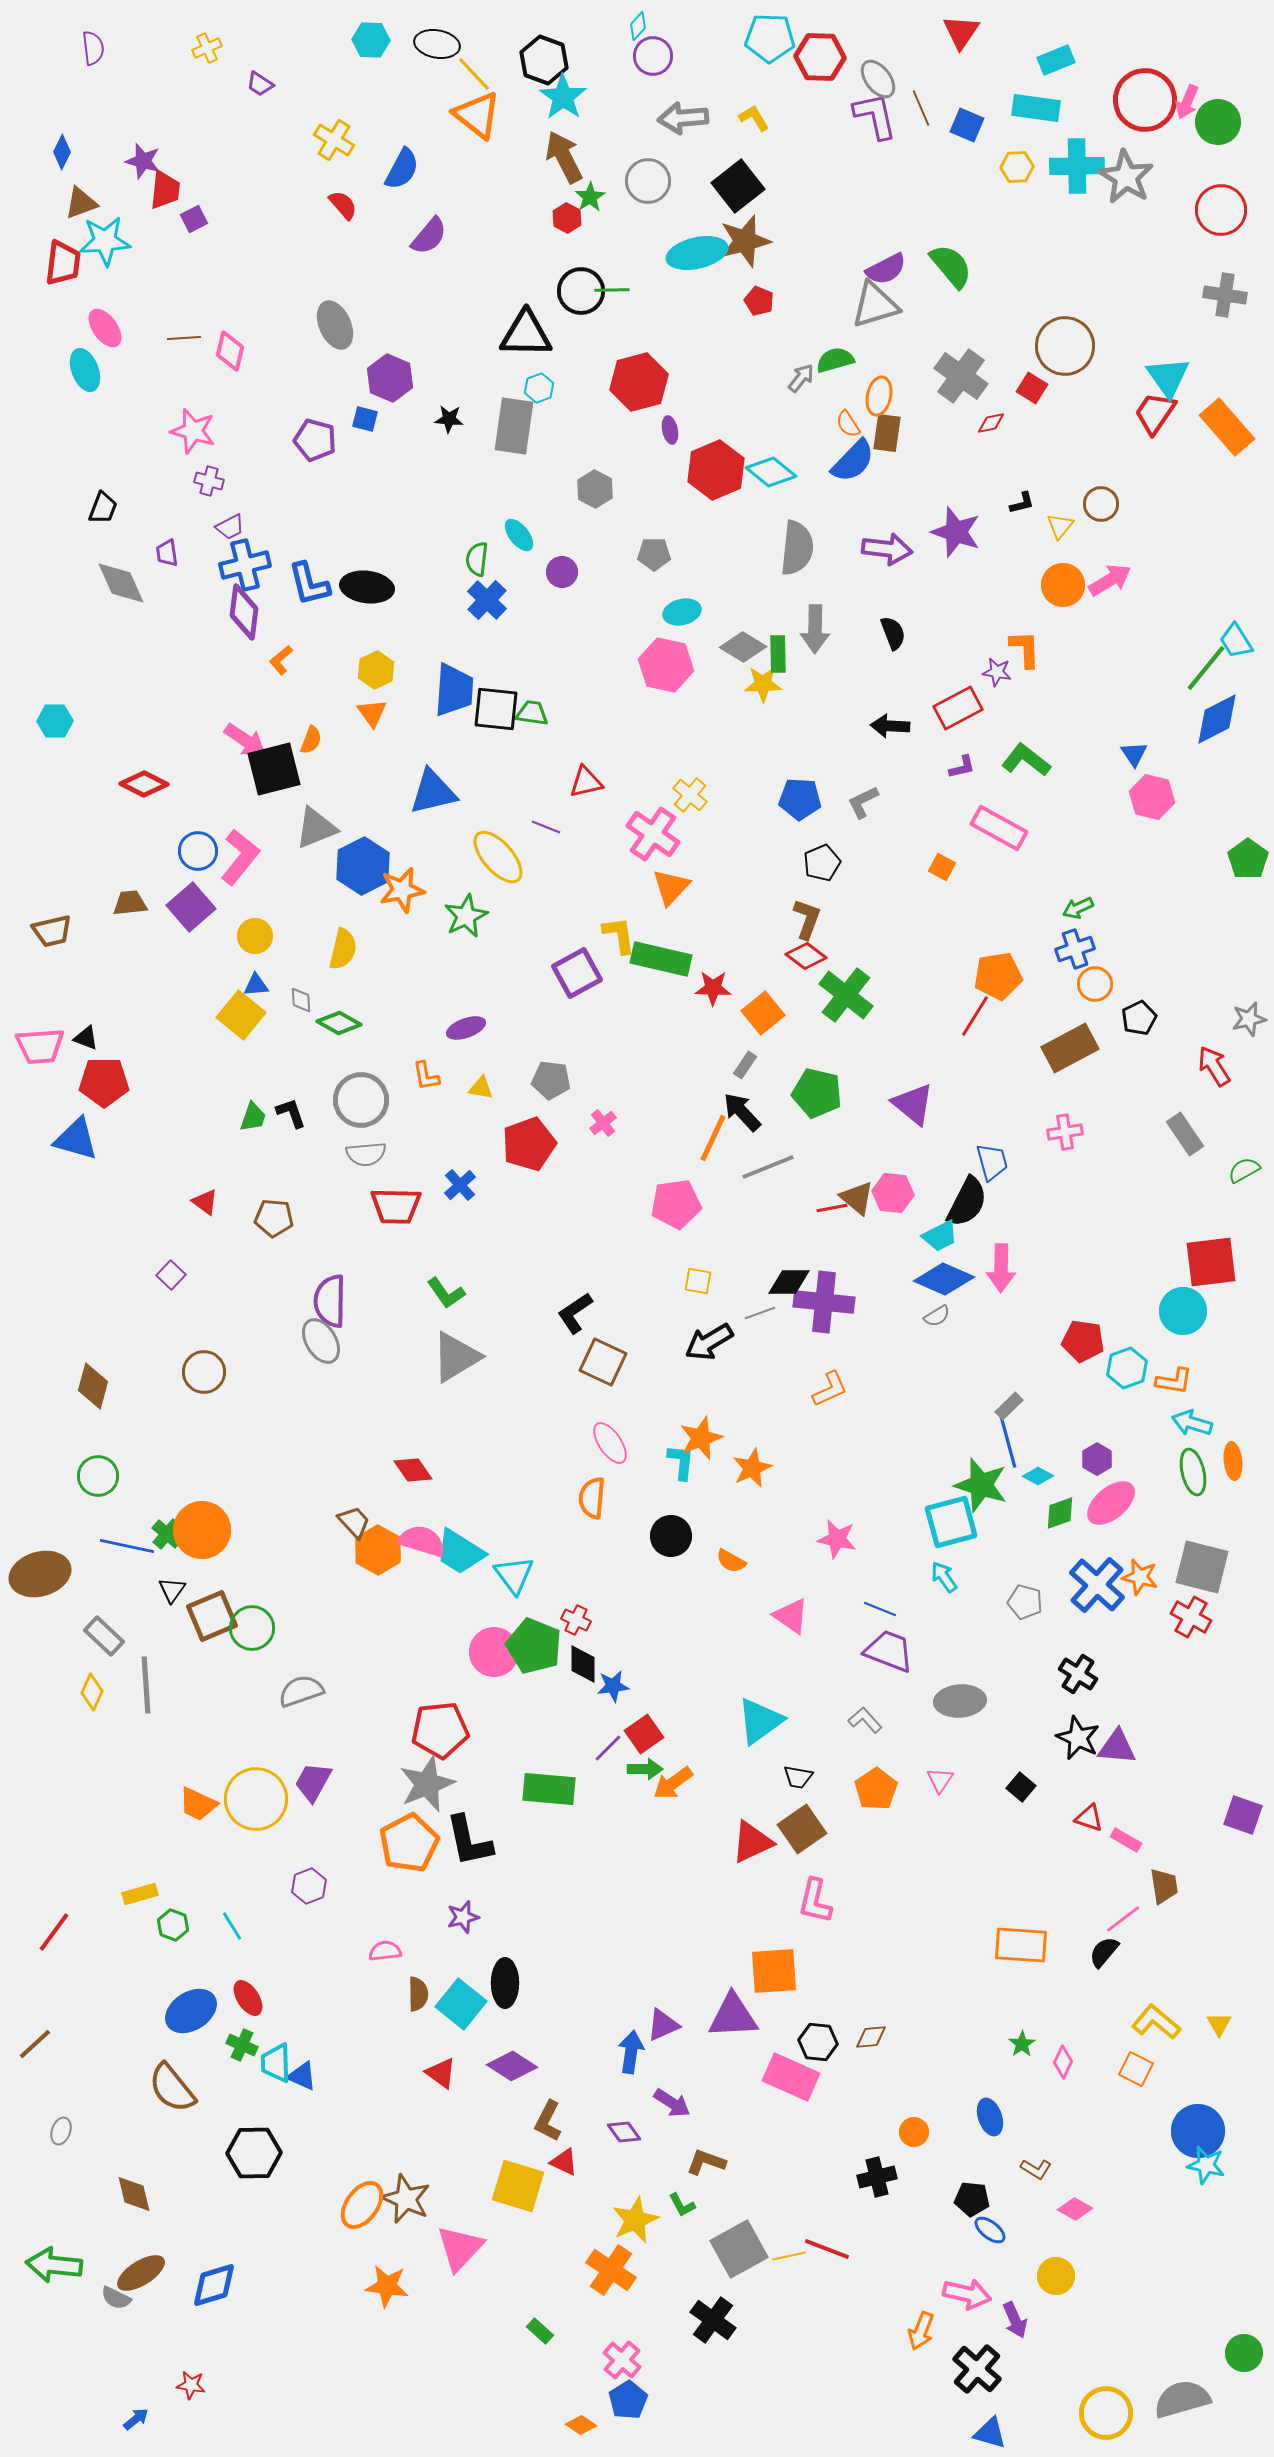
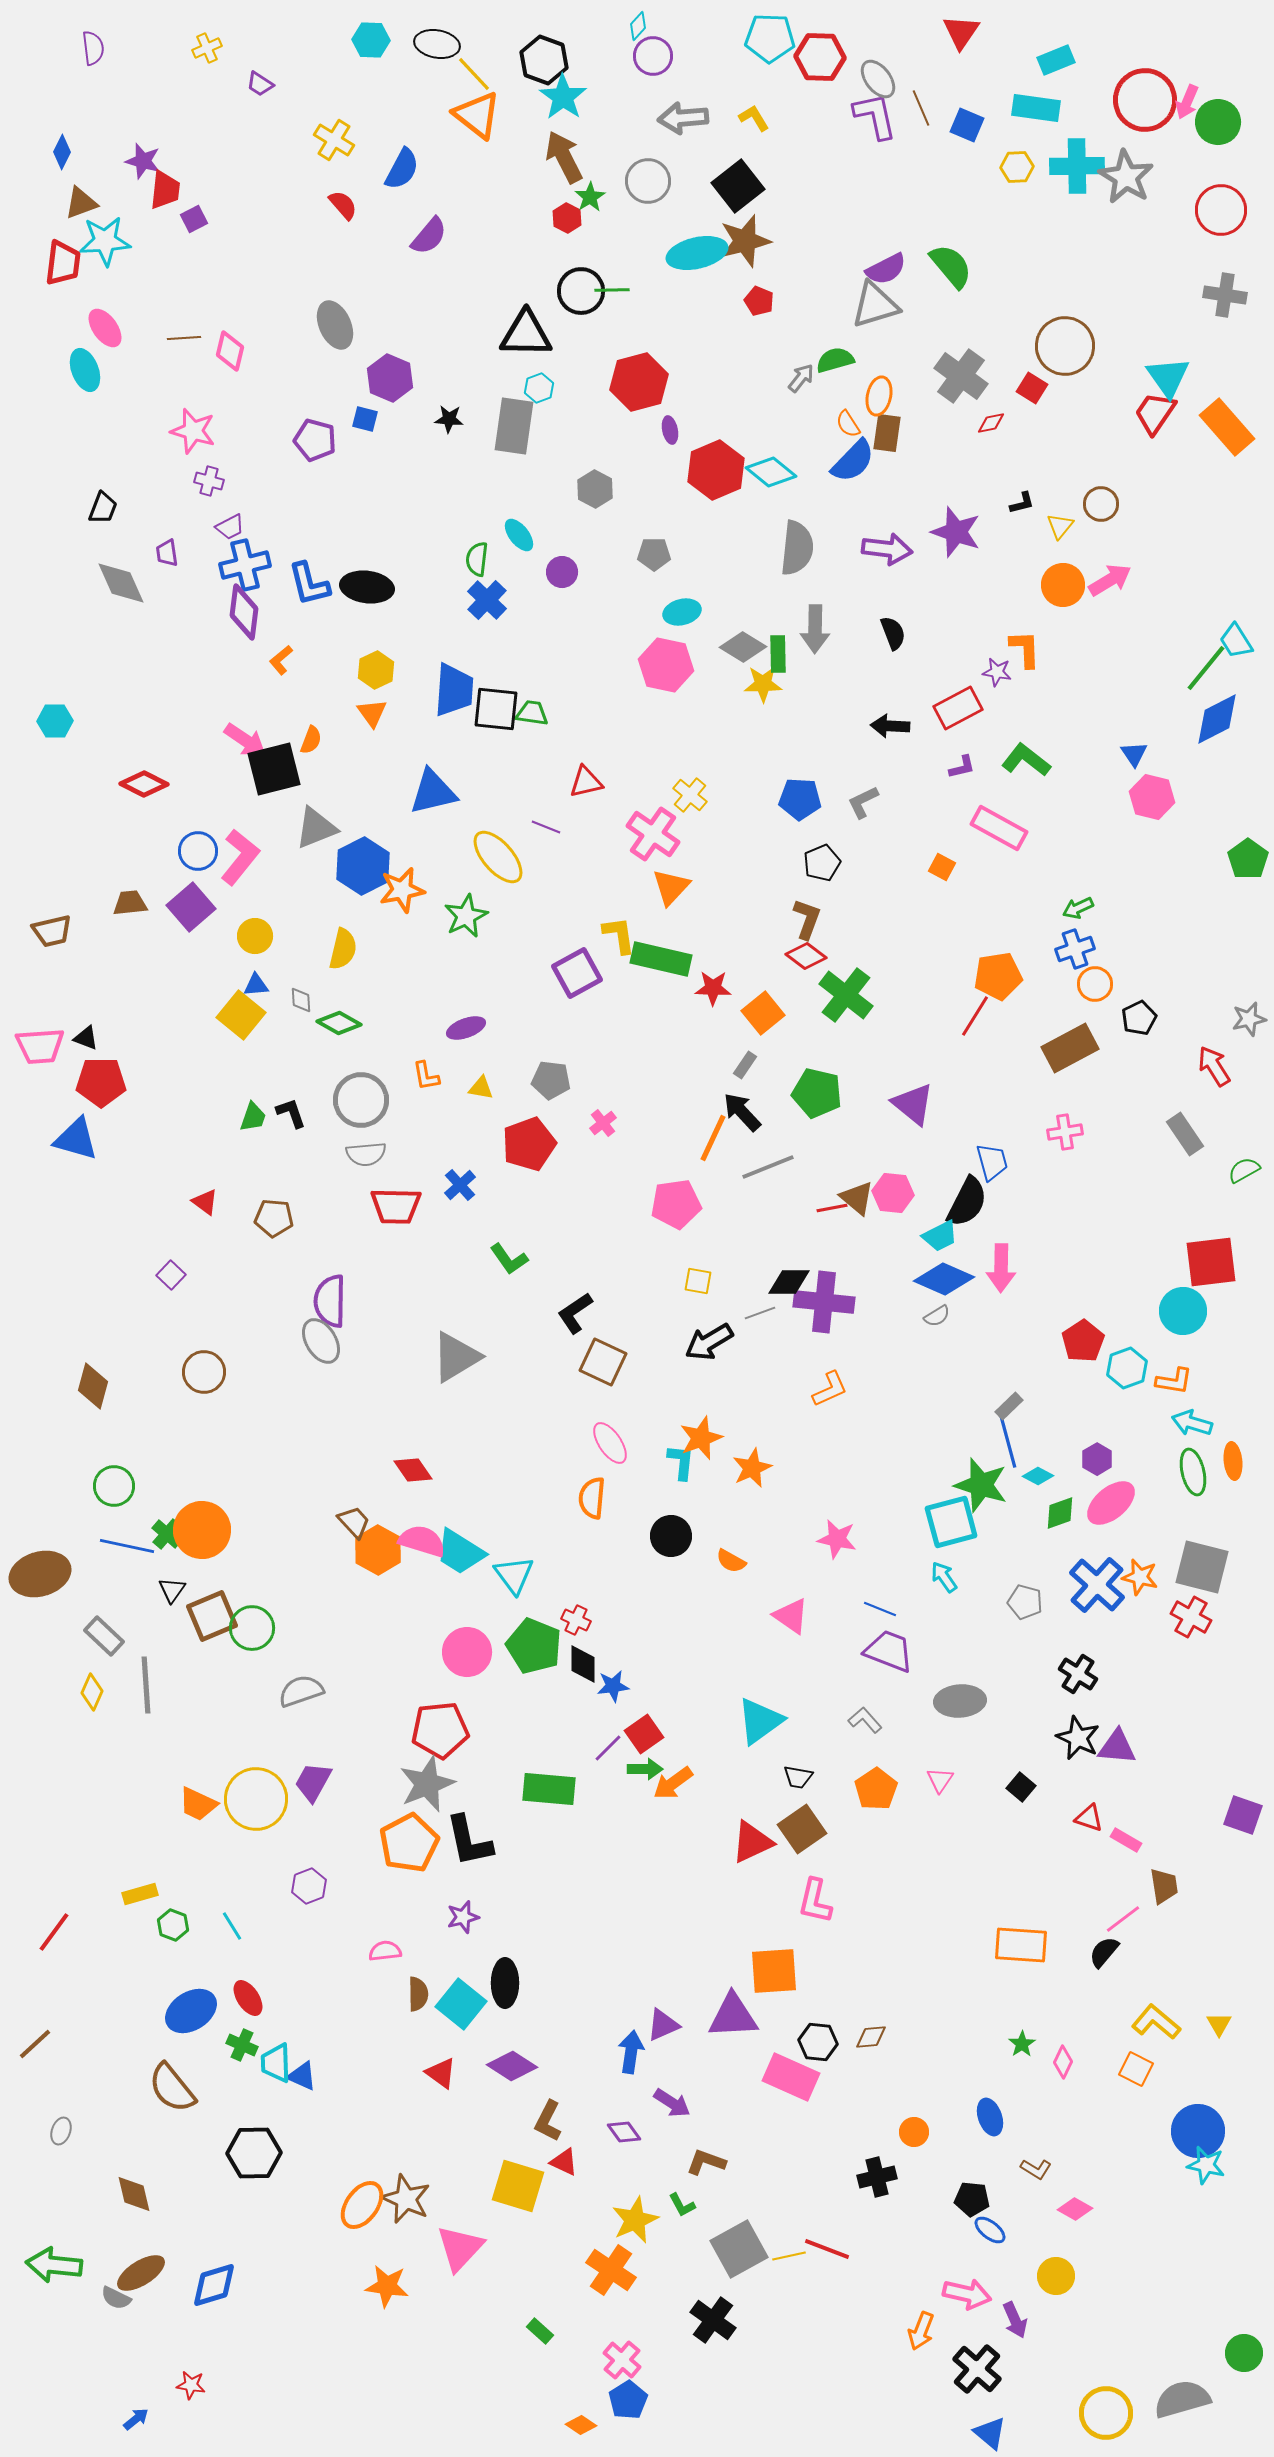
red pentagon at (104, 1082): moved 3 px left
green L-shape at (446, 1293): moved 63 px right, 34 px up
red pentagon at (1083, 1341): rotated 30 degrees clockwise
green circle at (98, 1476): moved 16 px right, 10 px down
pink circle at (494, 1652): moved 27 px left
blue triangle at (990, 2433): rotated 24 degrees clockwise
